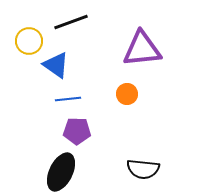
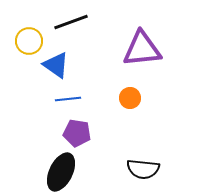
orange circle: moved 3 px right, 4 px down
purple pentagon: moved 2 px down; rotated 8 degrees clockwise
